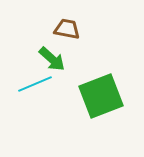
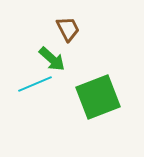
brown trapezoid: moved 1 px right; rotated 52 degrees clockwise
green square: moved 3 px left, 1 px down
